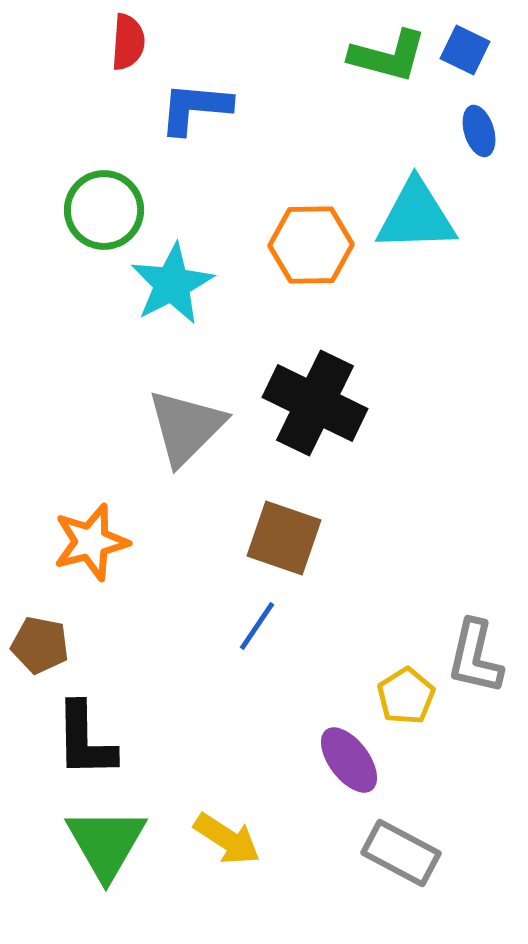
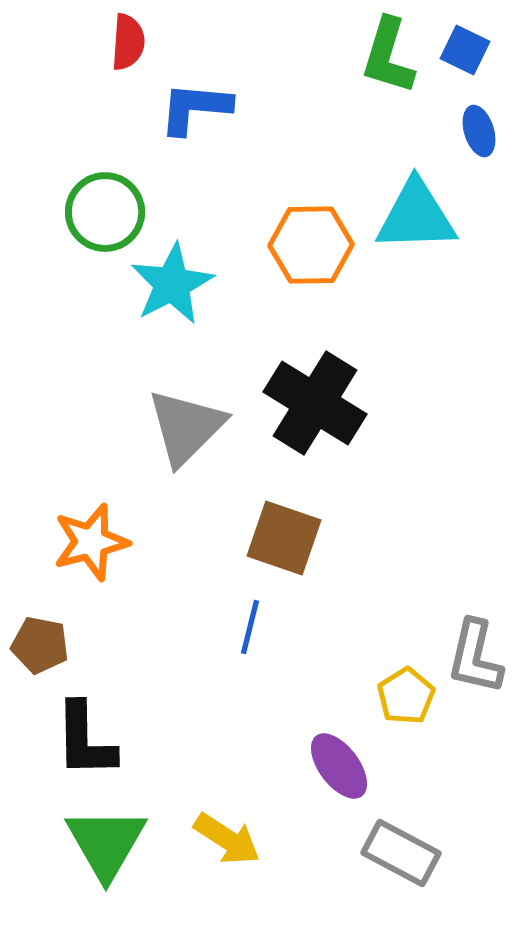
green L-shape: rotated 92 degrees clockwise
green circle: moved 1 px right, 2 px down
black cross: rotated 6 degrees clockwise
blue line: moved 7 px left, 1 px down; rotated 20 degrees counterclockwise
purple ellipse: moved 10 px left, 6 px down
